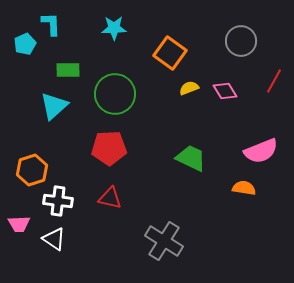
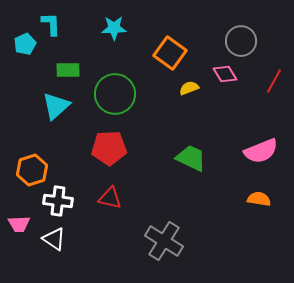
pink diamond: moved 17 px up
cyan triangle: moved 2 px right
orange semicircle: moved 15 px right, 11 px down
